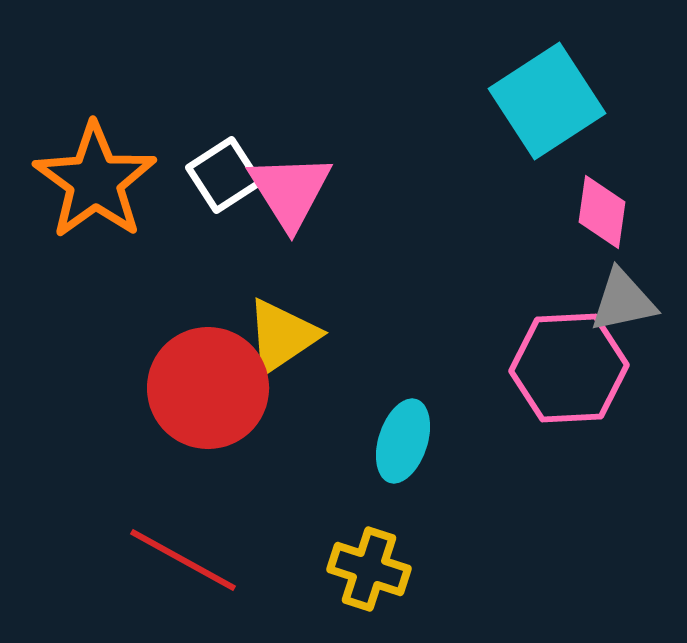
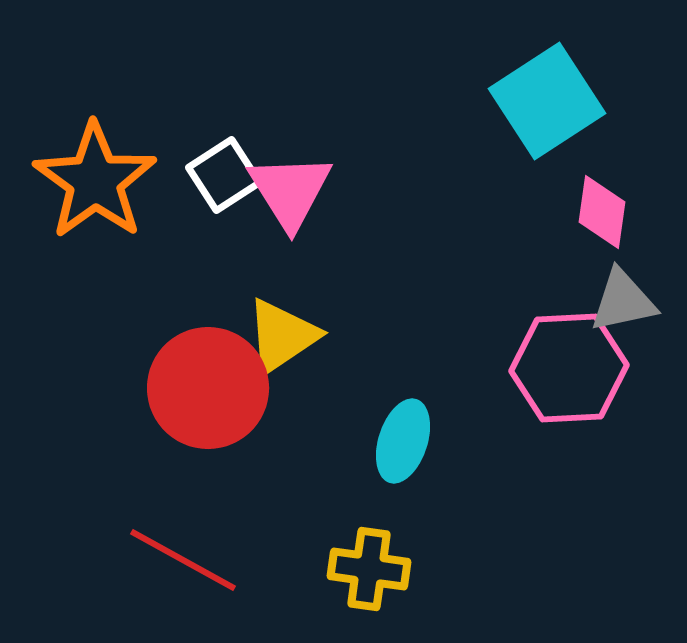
yellow cross: rotated 10 degrees counterclockwise
